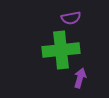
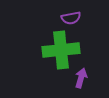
purple arrow: moved 1 px right
